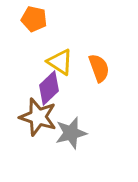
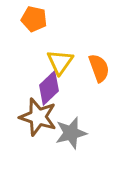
yellow triangle: rotated 32 degrees clockwise
